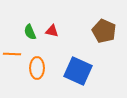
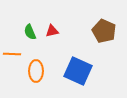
red triangle: rotated 24 degrees counterclockwise
orange ellipse: moved 1 px left, 3 px down
